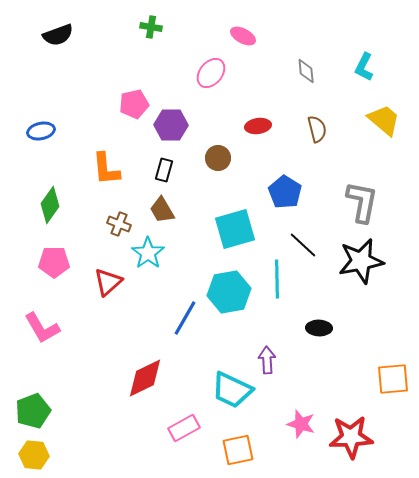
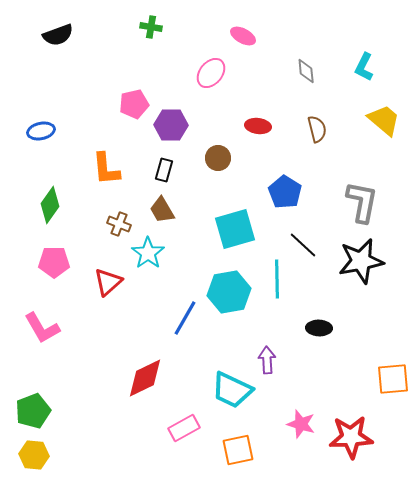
red ellipse at (258, 126): rotated 15 degrees clockwise
